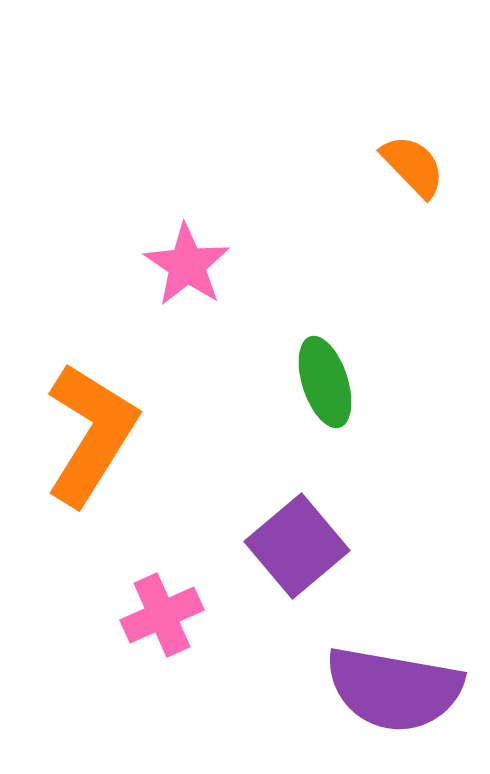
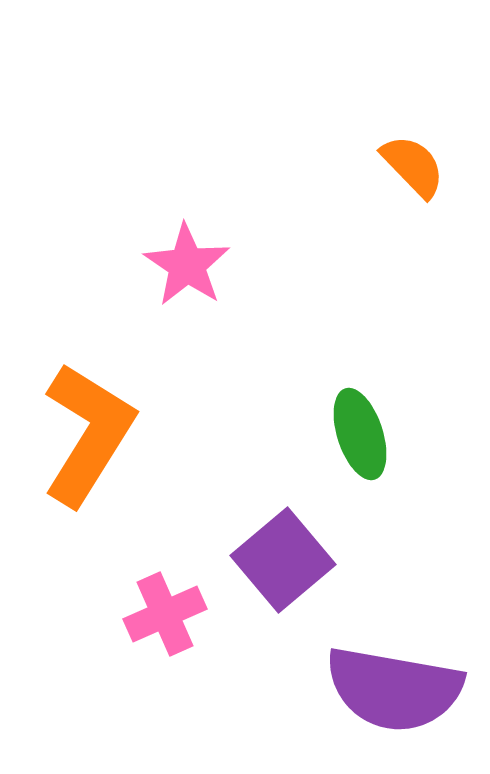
green ellipse: moved 35 px right, 52 px down
orange L-shape: moved 3 px left
purple square: moved 14 px left, 14 px down
pink cross: moved 3 px right, 1 px up
